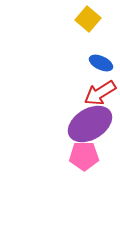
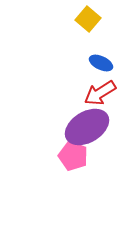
purple ellipse: moved 3 px left, 3 px down
pink pentagon: moved 11 px left; rotated 20 degrees clockwise
